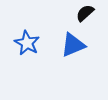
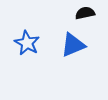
black semicircle: rotated 30 degrees clockwise
